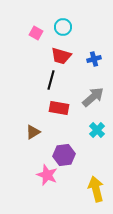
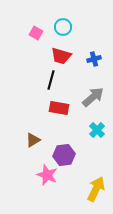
brown triangle: moved 8 px down
yellow arrow: rotated 40 degrees clockwise
